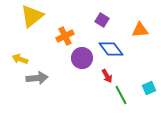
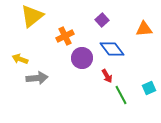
purple square: rotated 16 degrees clockwise
orange triangle: moved 4 px right, 1 px up
blue diamond: moved 1 px right
